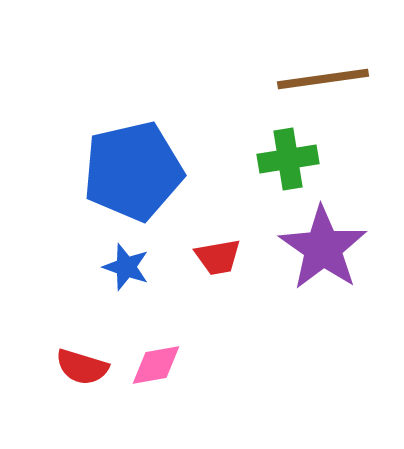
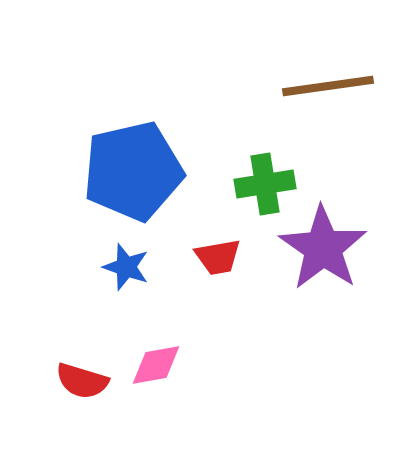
brown line: moved 5 px right, 7 px down
green cross: moved 23 px left, 25 px down
red semicircle: moved 14 px down
